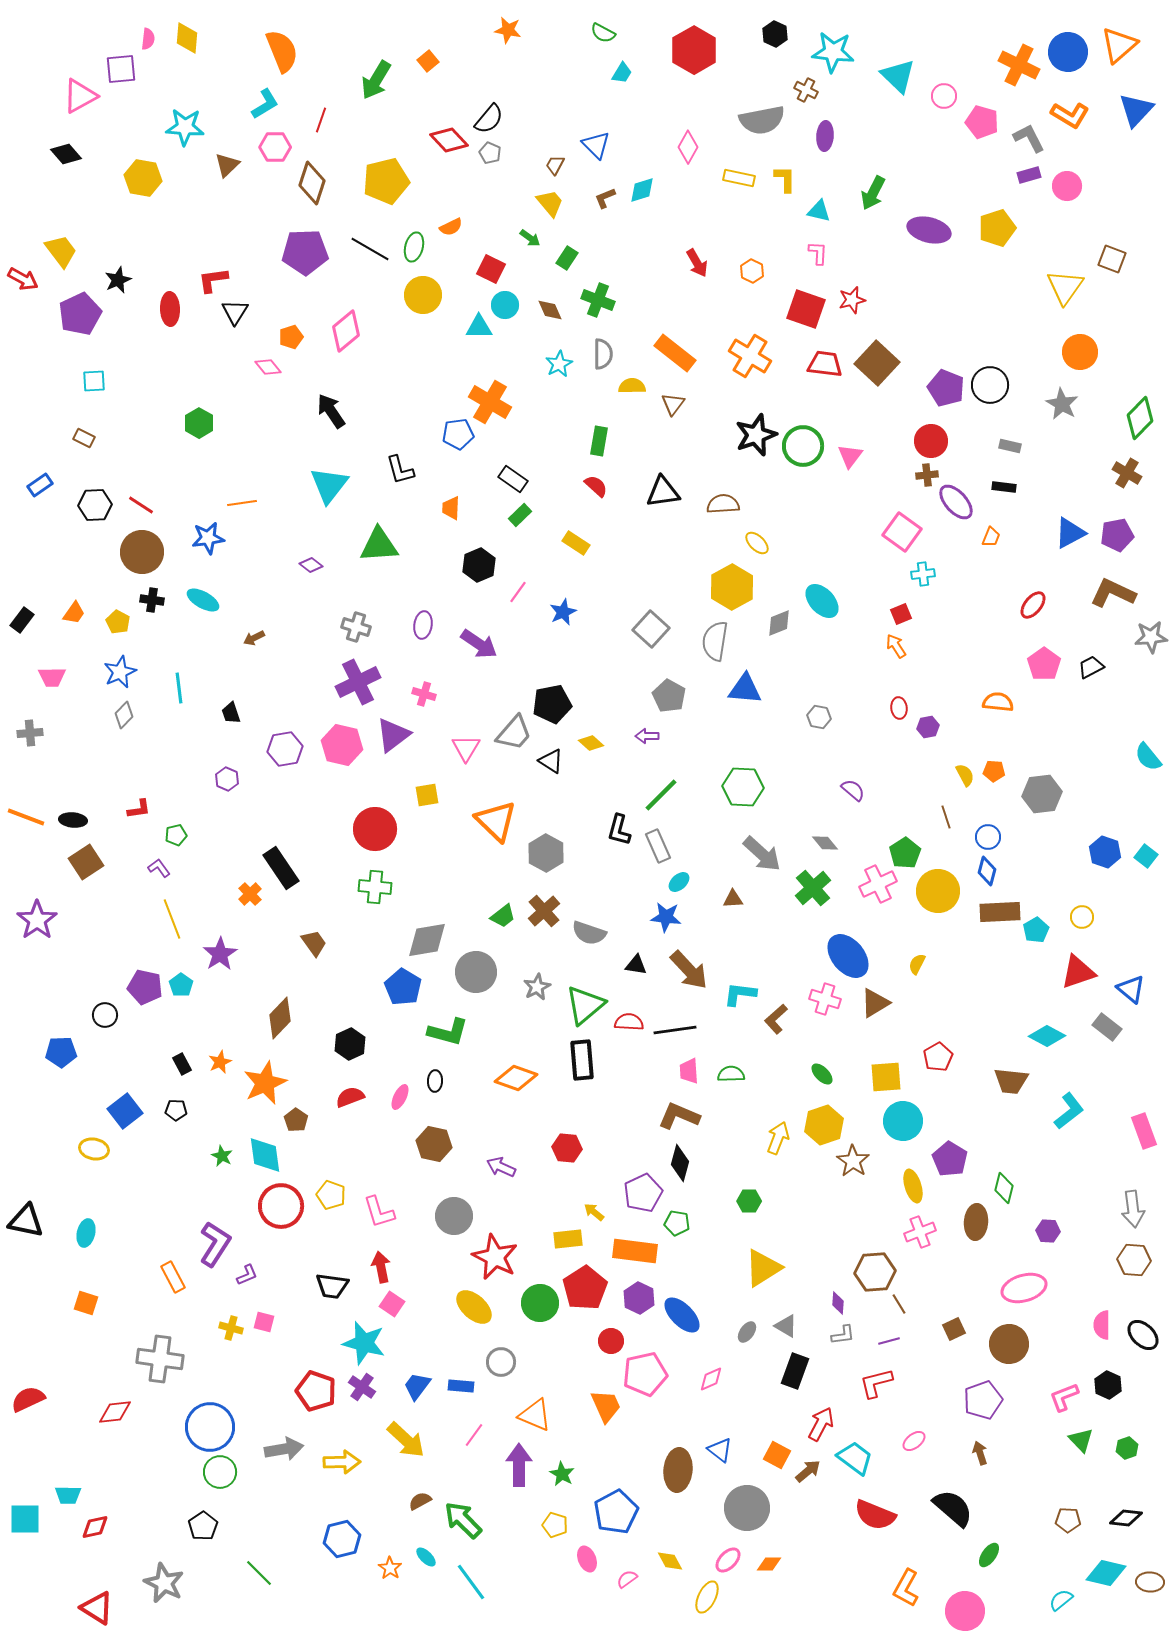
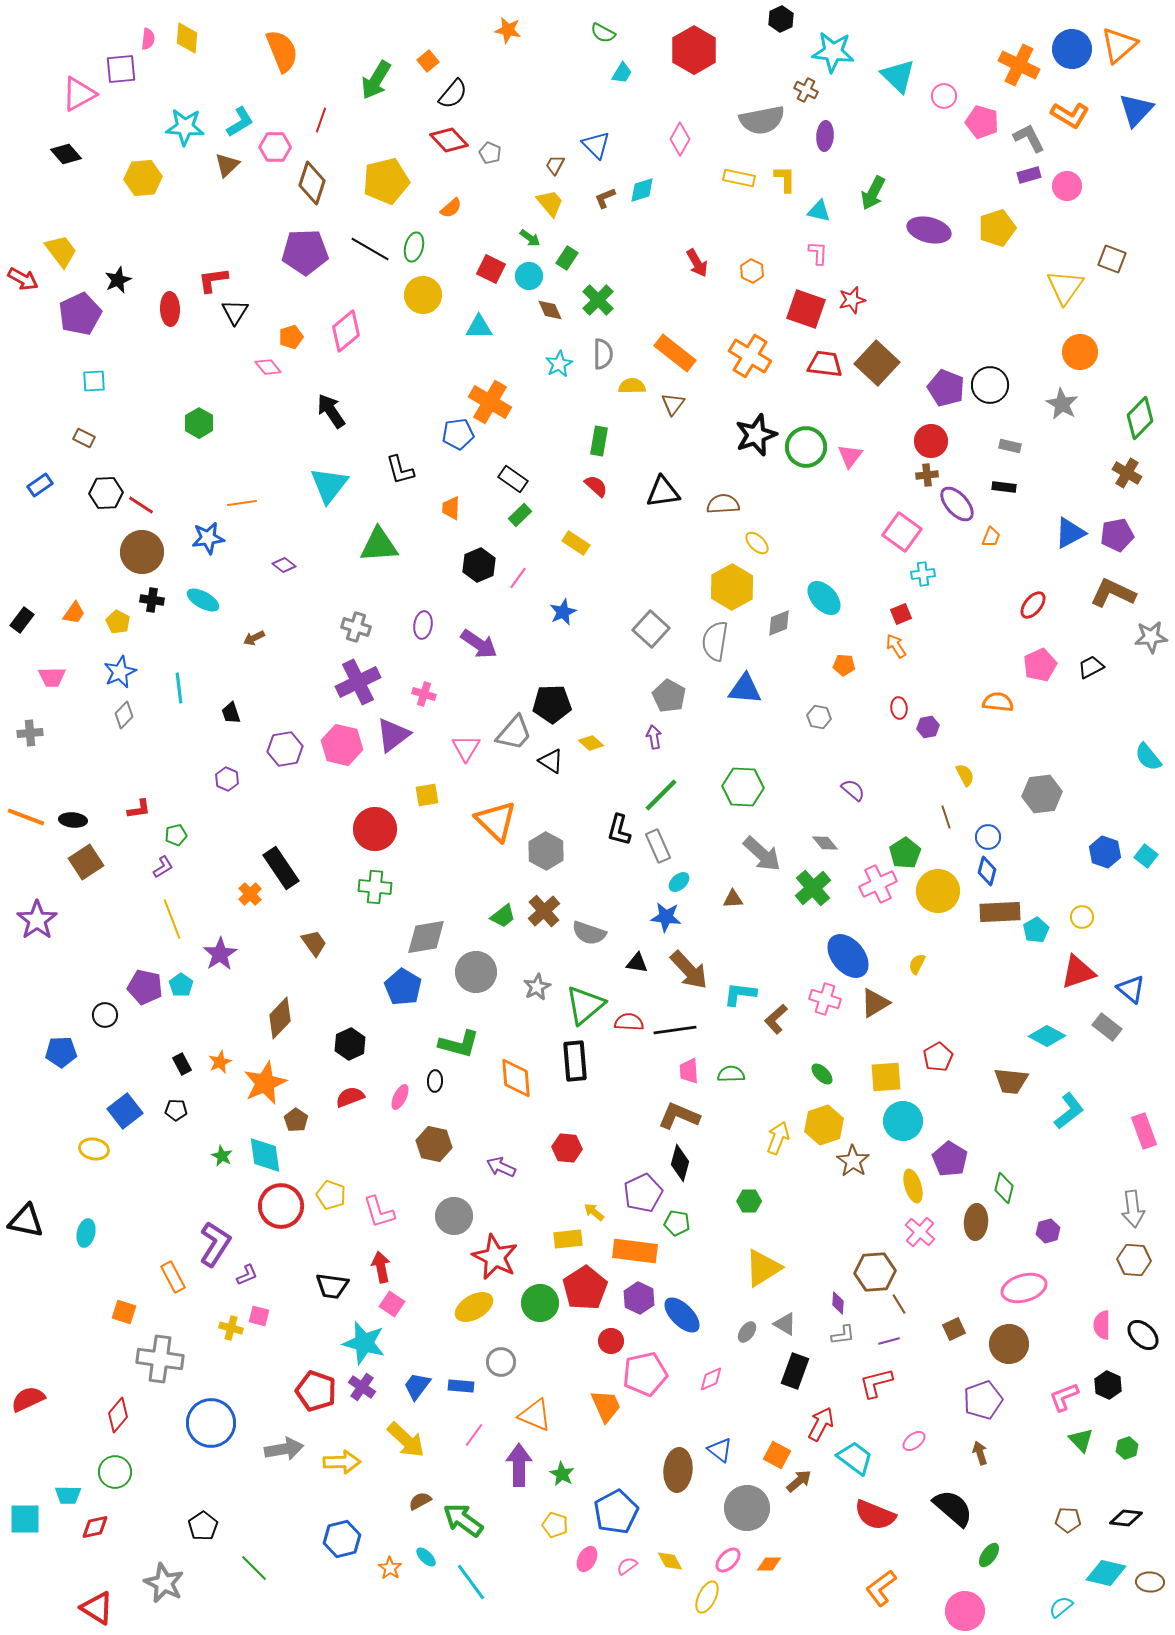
black hexagon at (775, 34): moved 6 px right, 15 px up; rotated 10 degrees clockwise
blue circle at (1068, 52): moved 4 px right, 3 px up
pink triangle at (80, 96): moved 1 px left, 2 px up
cyan L-shape at (265, 104): moved 25 px left, 18 px down
black semicircle at (489, 119): moved 36 px left, 25 px up
pink diamond at (688, 147): moved 8 px left, 8 px up
yellow hexagon at (143, 178): rotated 15 degrees counterclockwise
orange semicircle at (451, 227): moved 19 px up; rotated 15 degrees counterclockwise
green cross at (598, 300): rotated 24 degrees clockwise
cyan circle at (505, 305): moved 24 px right, 29 px up
green circle at (803, 446): moved 3 px right, 1 px down
purple ellipse at (956, 502): moved 1 px right, 2 px down
black hexagon at (95, 505): moved 11 px right, 12 px up
purple diamond at (311, 565): moved 27 px left
pink line at (518, 592): moved 14 px up
cyan ellipse at (822, 601): moved 2 px right, 3 px up
pink pentagon at (1044, 664): moved 4 px left, 1 px down; rotated 12 degrees clockwise
black pentagon at (552, 704): rotated 9 degrees clockwise
purple arrow at (647, 736): moved 7 px right, 1 px down; rotated 80 degrees clockwise
orange pentagon at (994, 771): moved 150 px left, 106 px up
gray hexagon at (546, 853): moved 2 px up
purple L-shape at (159, 868): moved 4 px right, 1 px up; rotated 95 degrees clockwise
gray diamond at (427, 940): moved 1 px left, 3 px up
black triangle at (636, 965): moved 1 px right, 2 px up
green L-shape at (448, 1032): moved 11 px right, 12 px down
black rectangle at (582, 1060): moved 7 px left, 1 px down
orange diamond at (516, 1078): rotated 66 degrees clockwise
purple hexagon at (1048, 1231): rotated 20 degrees counterclockwise
pink cross at (920, 1232): rotated 28 degrees counterclockwise
orange square at (86, 1303): moved 38 px right, 9 px down
yellow ellipse at (474, 1307): rotated 72 degrees counterclockwise
pink square at (264, 1322): moved 5 px left, 6 px up
gray triangle at (786, 1326): moved 1 px left, 2 px up
red diamond at (115, 1412): moved 3 px right, 3 px down; rotated 44 degrees counterclockwise
blue circle at (210, 1427): moved 1 px right, 4 px up
brown arrow at (808, 1471): moved 9 px left, 10 px down
green circle at (220, 1472): moved 105 px left
green arrow at (463, 1520): rotated 9 degrees counterclockwise
pink ellipse at (587, 1559): rotated 50 degrees clockwise
green line at (259, 1573): moved 5 px left, 5 px up
pink semicircle at (627, 1579): moved 13 px up
orange L-shape at (906, 1588): moved 25 px left; rotated 24 degrees clockwise
cyan semicircle at (1061, 1600): moved 7 px down
